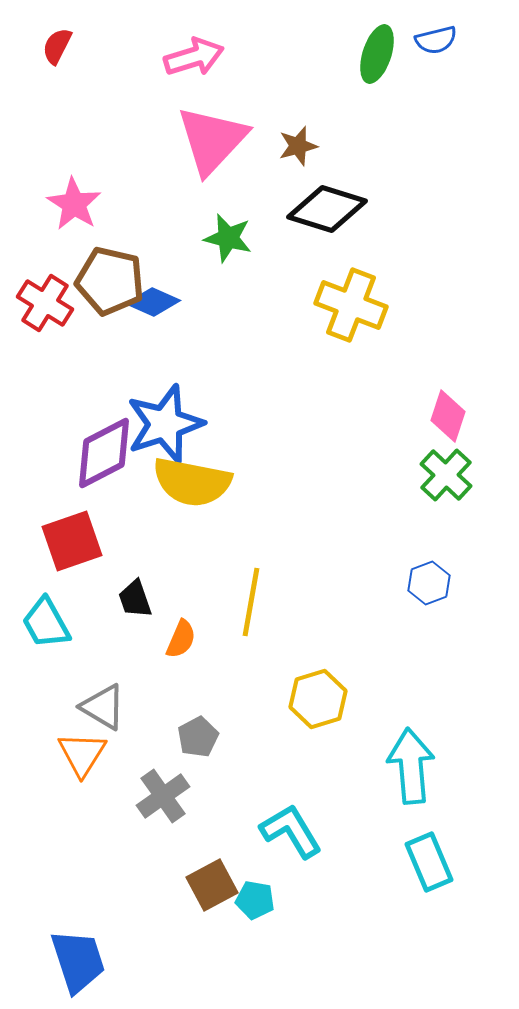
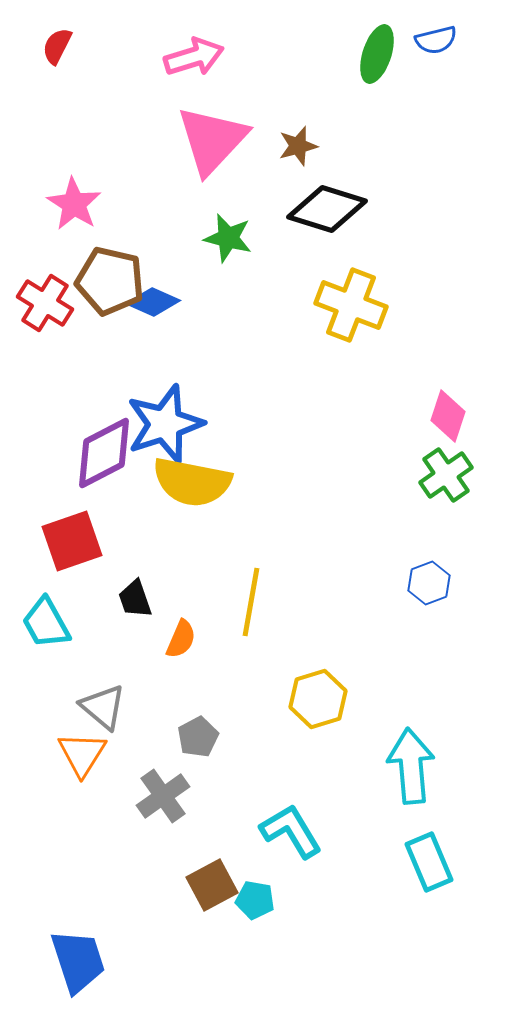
green cross: rotated 12 degrees clockwise
gray triangle: rotated 9 degrees clockwise
